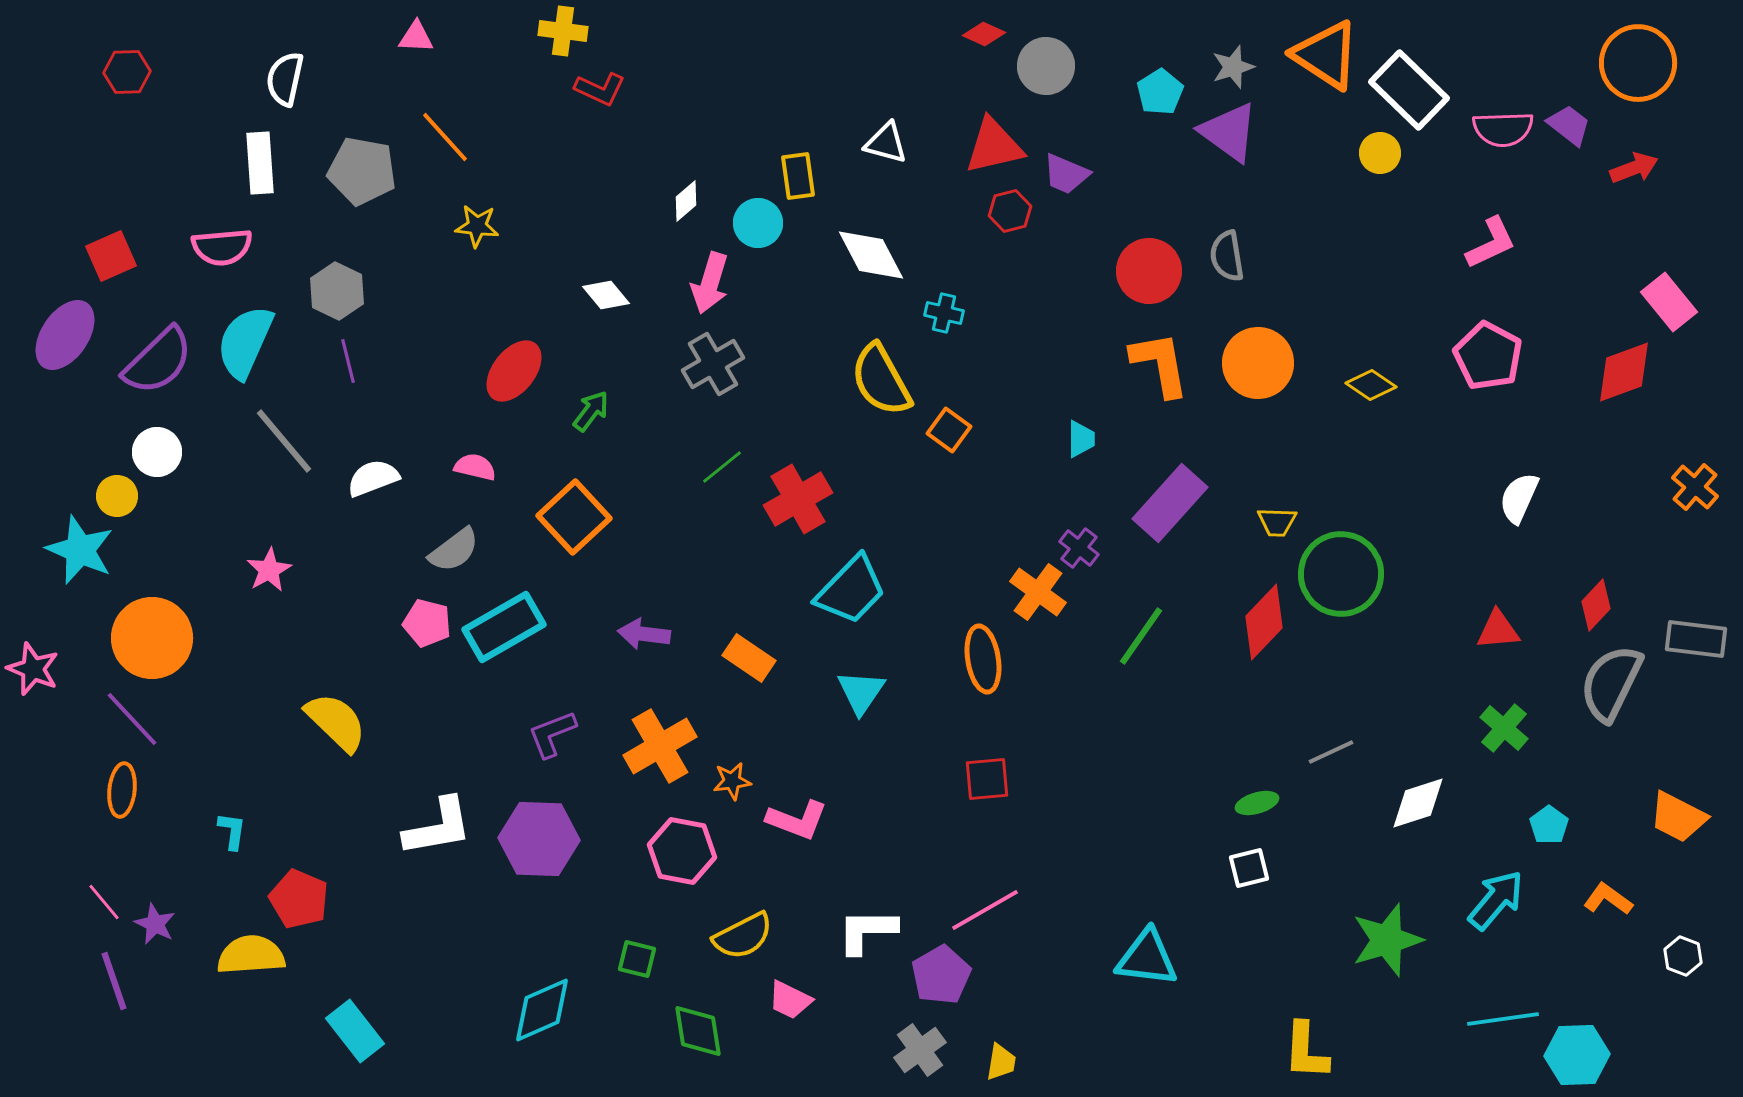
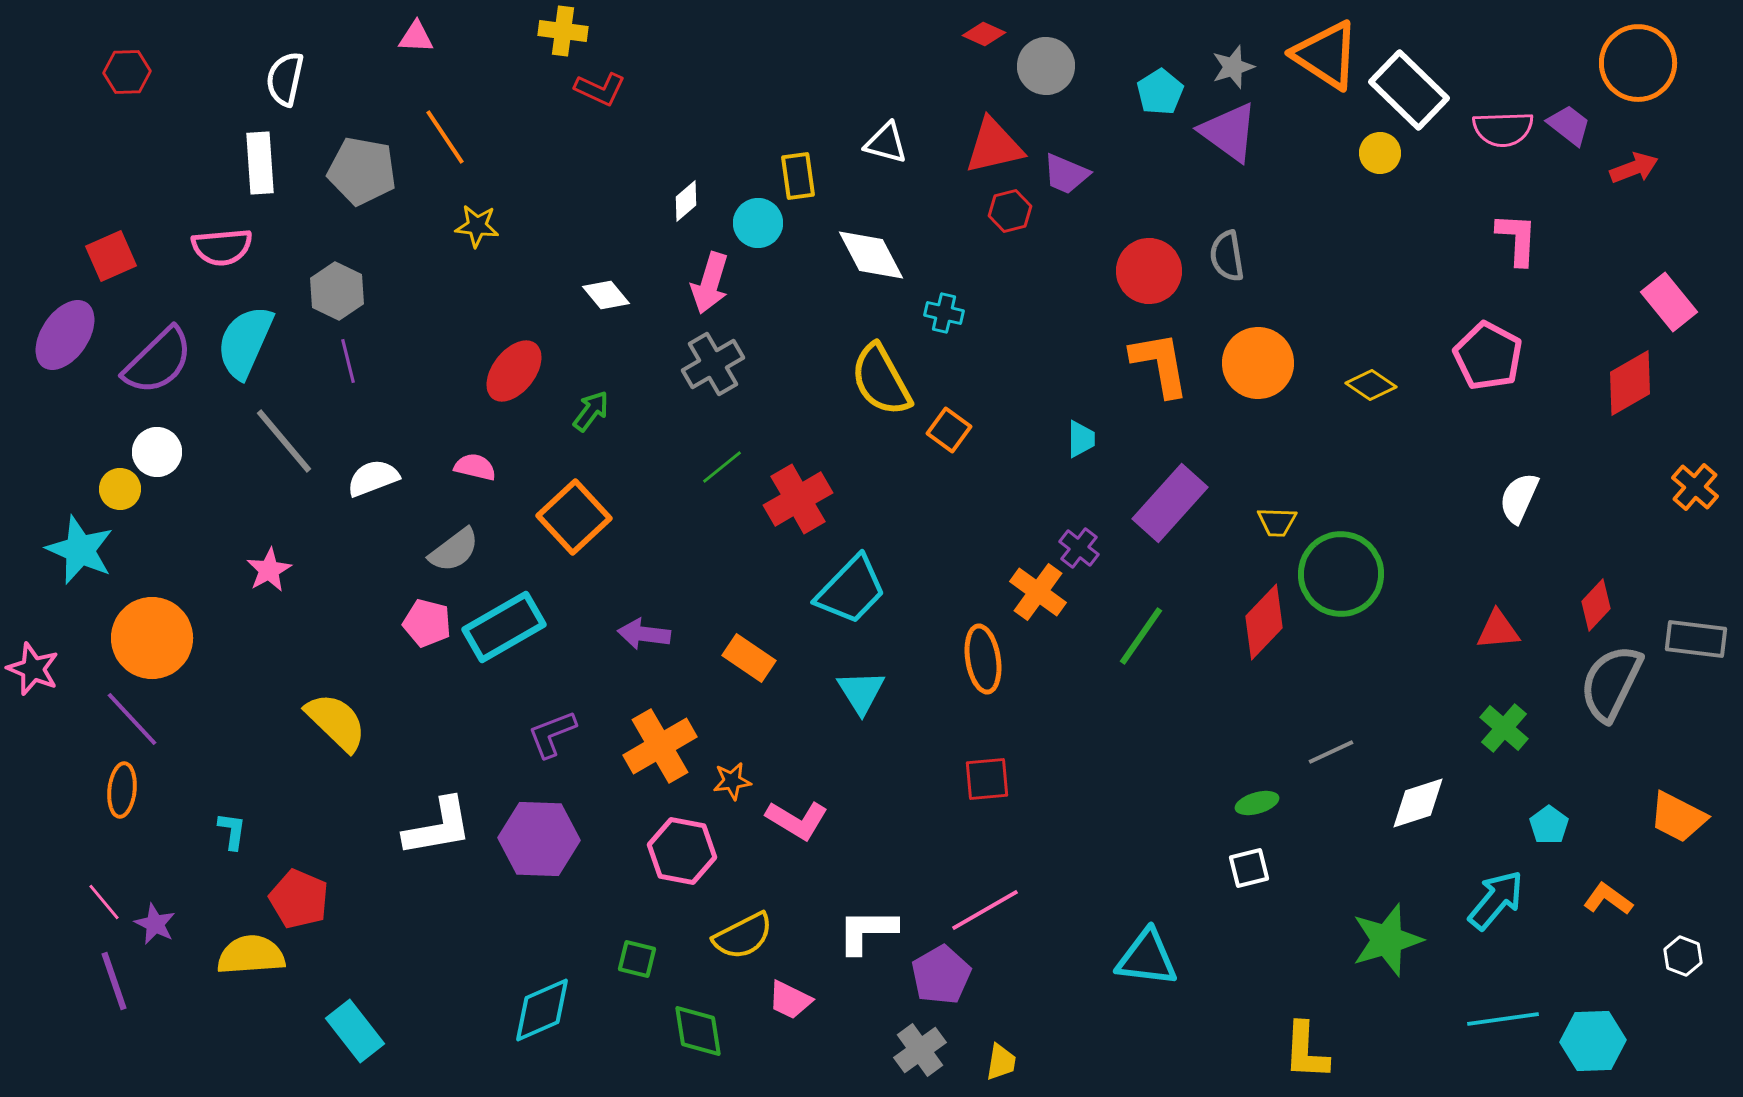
orange line at (445, 137): rotated 8 degrees clockwise
pink L-shape at (1491, 243): moved 26 px right, 4 px up; rotated 62 degrees counterclockwise
red diamond at (1624, 372): moved 6 px right, 11 px down; rotated 10 degrees counterclockwise
yellow circle at (117, 496): moved 3 px right, 7 px up
cyan triangle at (861, 692): rotated 6 degrees counterclockwise
pink L-shape at (797, 820): rotated 10 degrees clockwise
cyan hexagon at (1577, 1055): moved 16 px right, 14 px up
